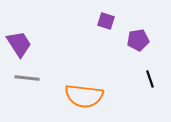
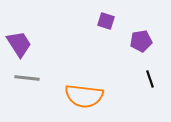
purple pentagon: moved 3 px right, 1 px down
